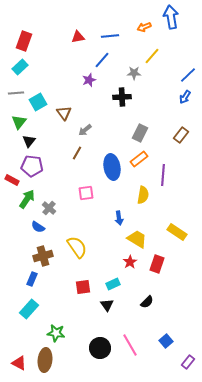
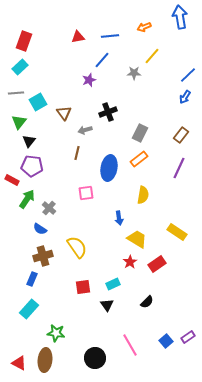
blue arrow at (171, 17): moved 9 px right
black cross at (122, 97): moved 14 px left, 15 px down; rotated 18 degrees counterclockwise
gray arrow at (85, 130): rotated 24 degrees clockwise
brown line at (77, 153): rotated 16 degrees counterclockwise
blue ellipse at (112, 167): moved 3 px left, 1 px down; rotated 20 degrees clockwise
purple line at (163, 175): moved 16 px right, 7 px up; rotated 20 degrees clockwise
blue semicircle at (38, 227): moved 2 px right, 2 px down
red rectangle at (157, 264): rotated 36 degrees clockwise
black circle at (100, 348): moved 5 px left, 10 px down
purple rectangle at (188, 362): moved 25 px up; rotated 16 degrees clockwise
